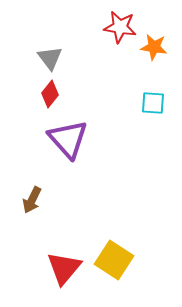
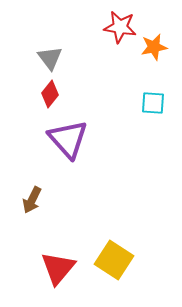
orange star: rotated 20 degrees counterclockwise
red triangle: moved 6 px left
